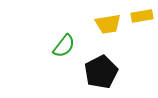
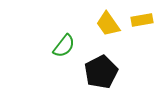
yellow rectangle: moved 4 px down
yellow trapezoid: rotated 64 degrees clockwise
